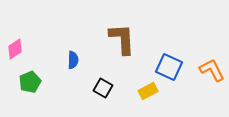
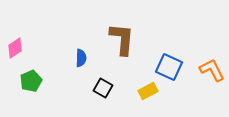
brown L-shape: rotated 8 degrees clockwise
pink diamond: moved 1 px up
blue semicircle: moved 8 px right, 2 px up
green pentagon: moved 1 px right, 1 px up
